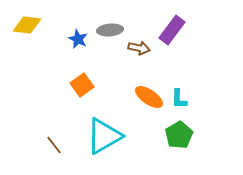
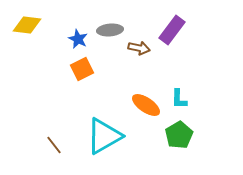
orange square: moved 16 px up; rotated 10 degrees clockwise
orange ellipse: moved 3 px left, 8 px down
